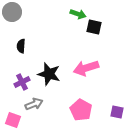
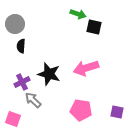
gray circle: moved 3 px right, 12 px down
gray arrow: moved 1 px left, 4 px up; rotated 114 degrees counterclockwise
pink pentagon: rotated 20 degrees counterclockwise
pink square: moved 1 px up
